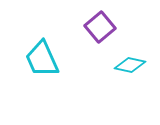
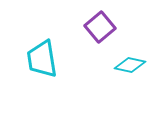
cyan trapezoid: rotated 15 degrees clockwise
